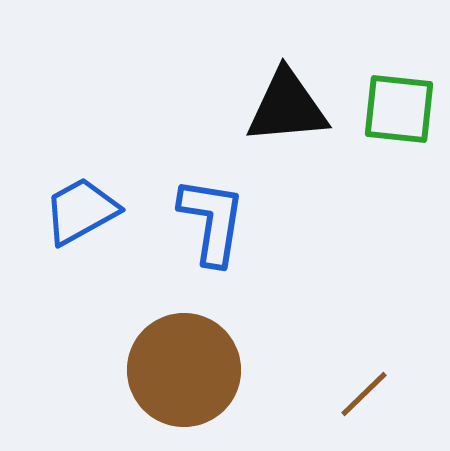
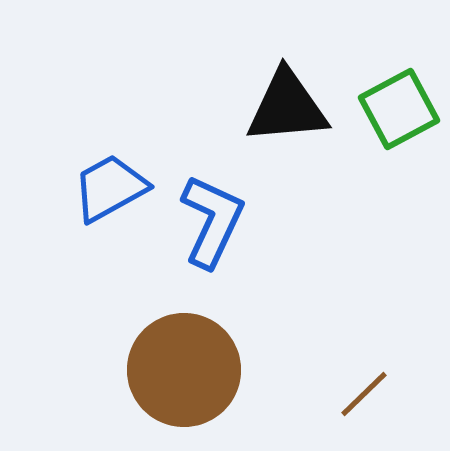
green square: rotated 34 degrees counterclockwise
blue trapezoid: moved 29 px right, 23 px up
blue L-shape: rotated 16 degrees clockwise
